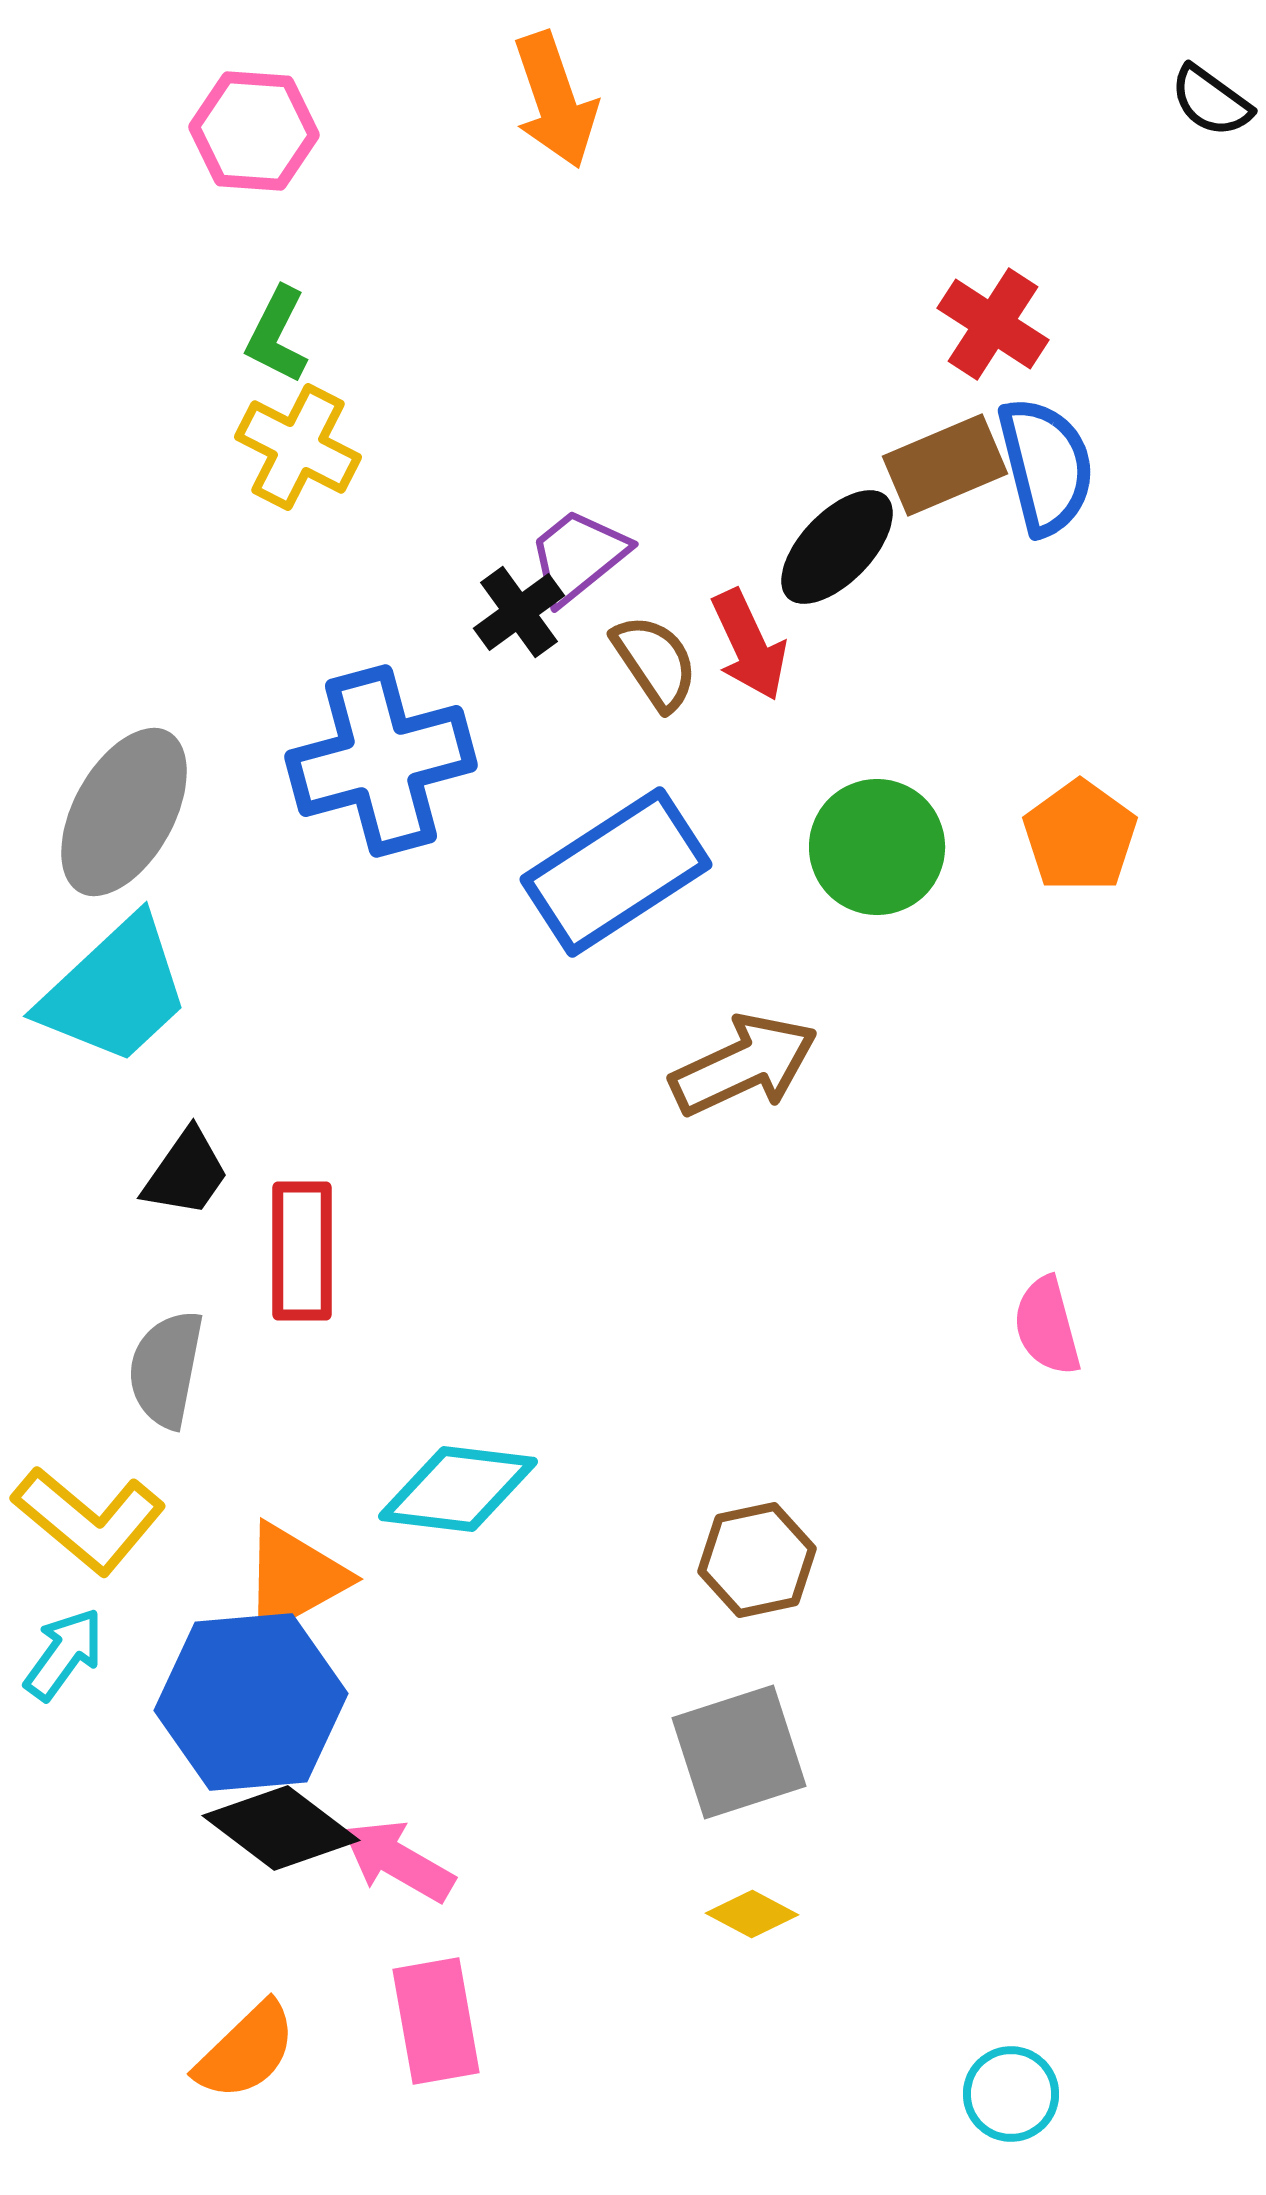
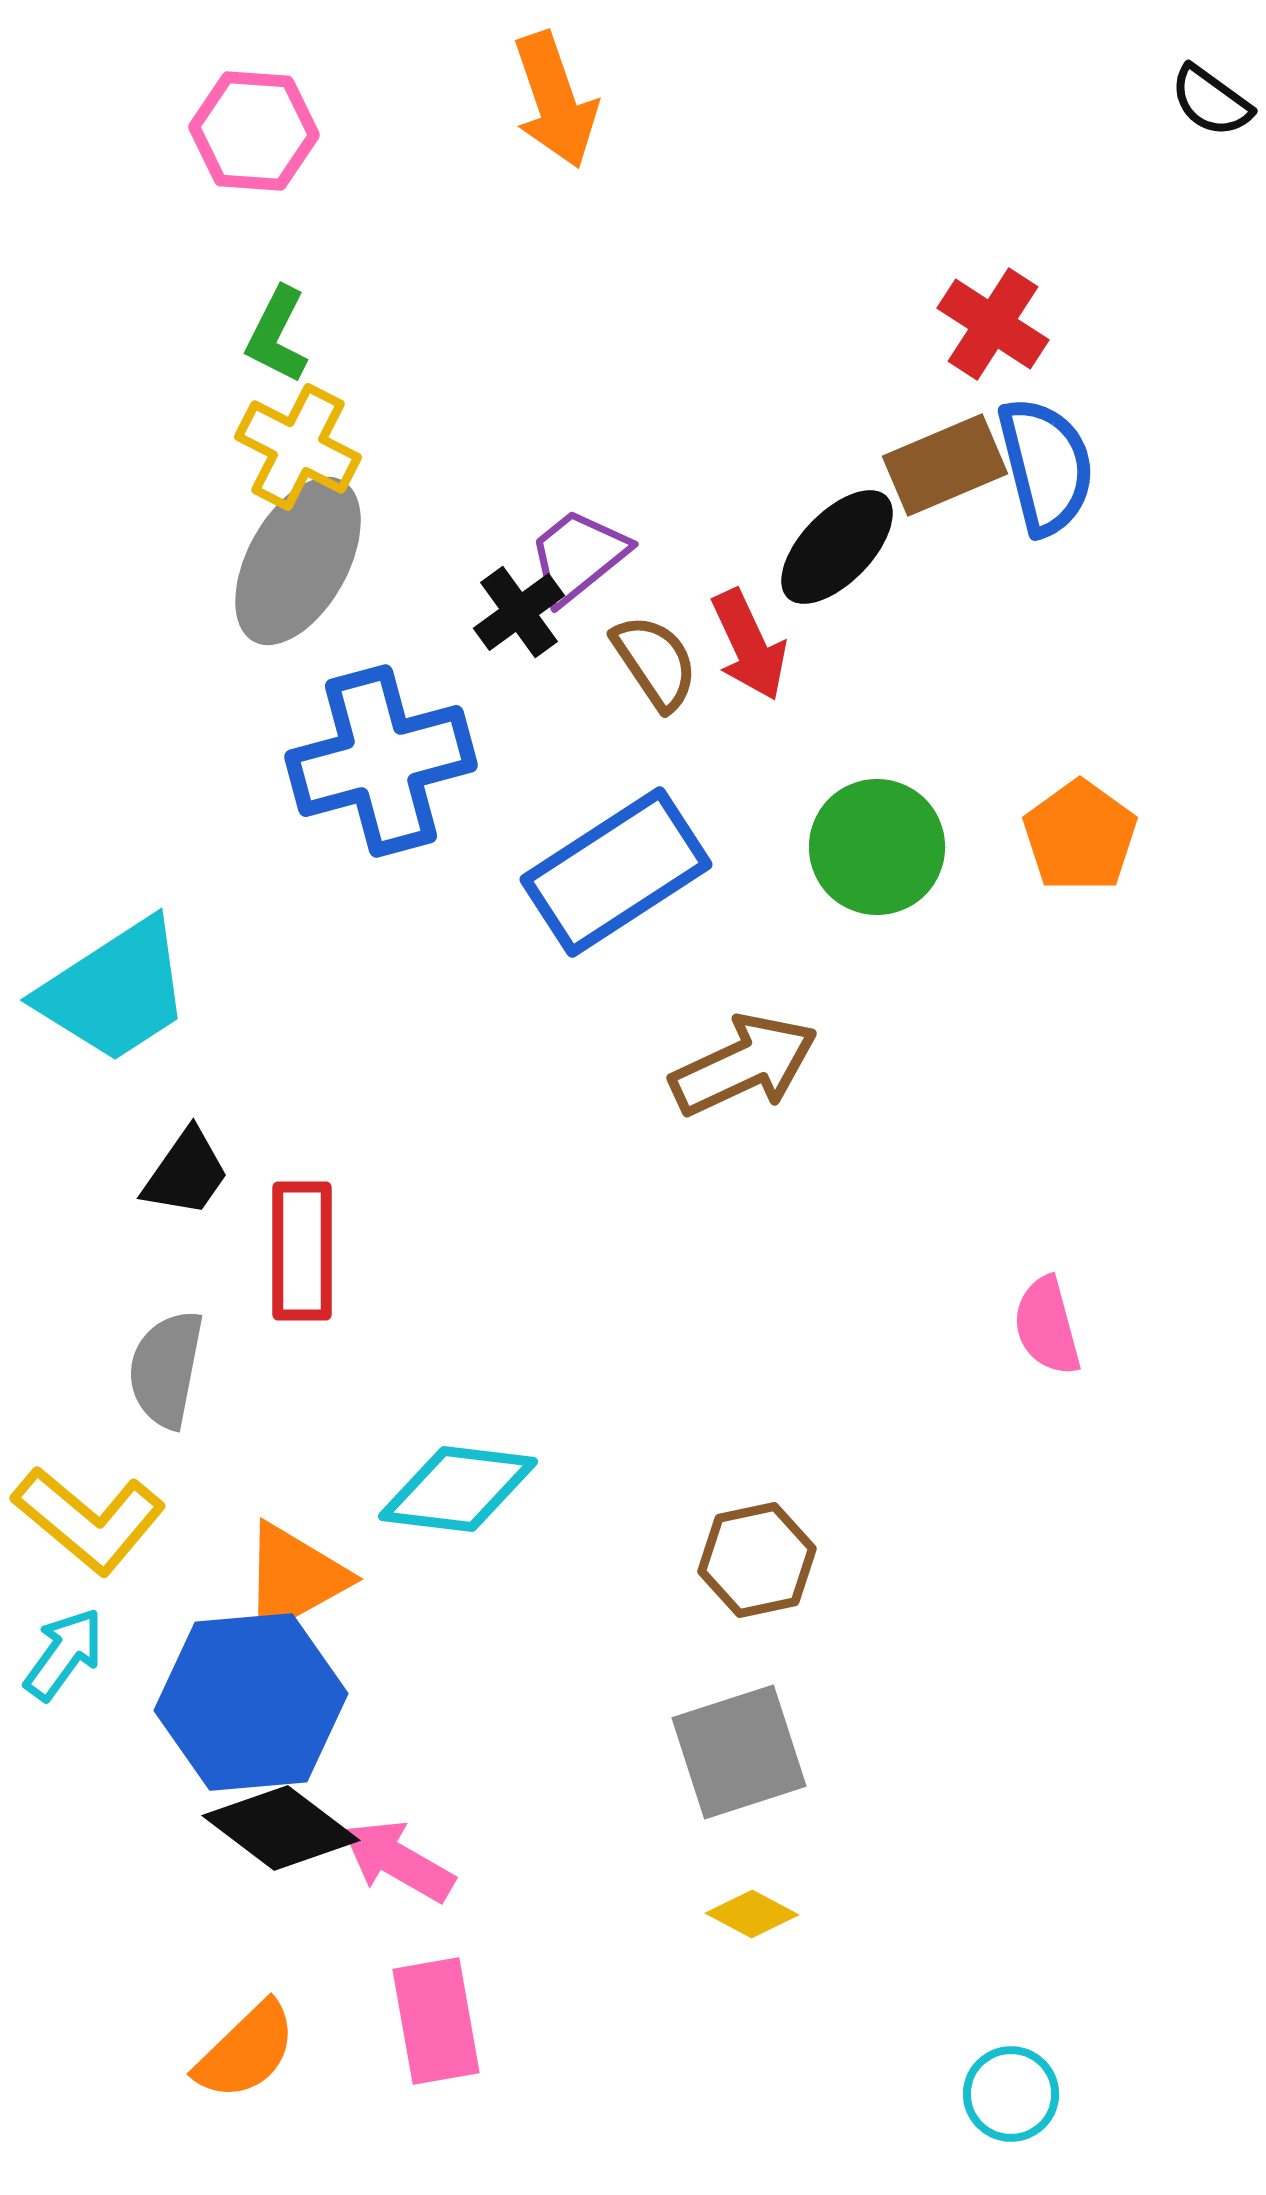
gray ellipse: moved 174 px right, 251 px up
cyan trapezoid: rotated 10 degrees clockwise
